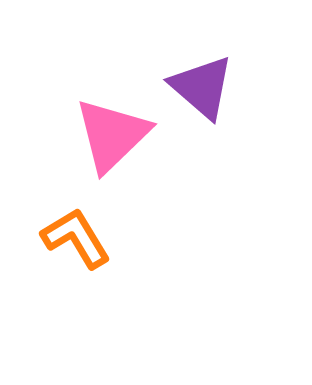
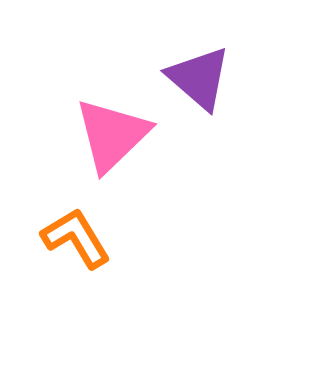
purple triangle: moved 3 px left, 9 px up
